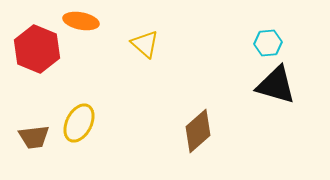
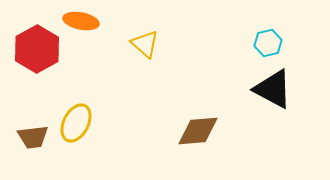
cyan hexagon: rotated 8 degrees counterclockwise
red hexagon: rotated 9 degrees clockwise
black triangle: moved 3 px left, 4 px down; rotated 12 degrees clockwise
yellow ellipse: moved 3 px left
brown diamond: rotated 36 degrees clockwise
brown trapezoid: moved 1 px left
